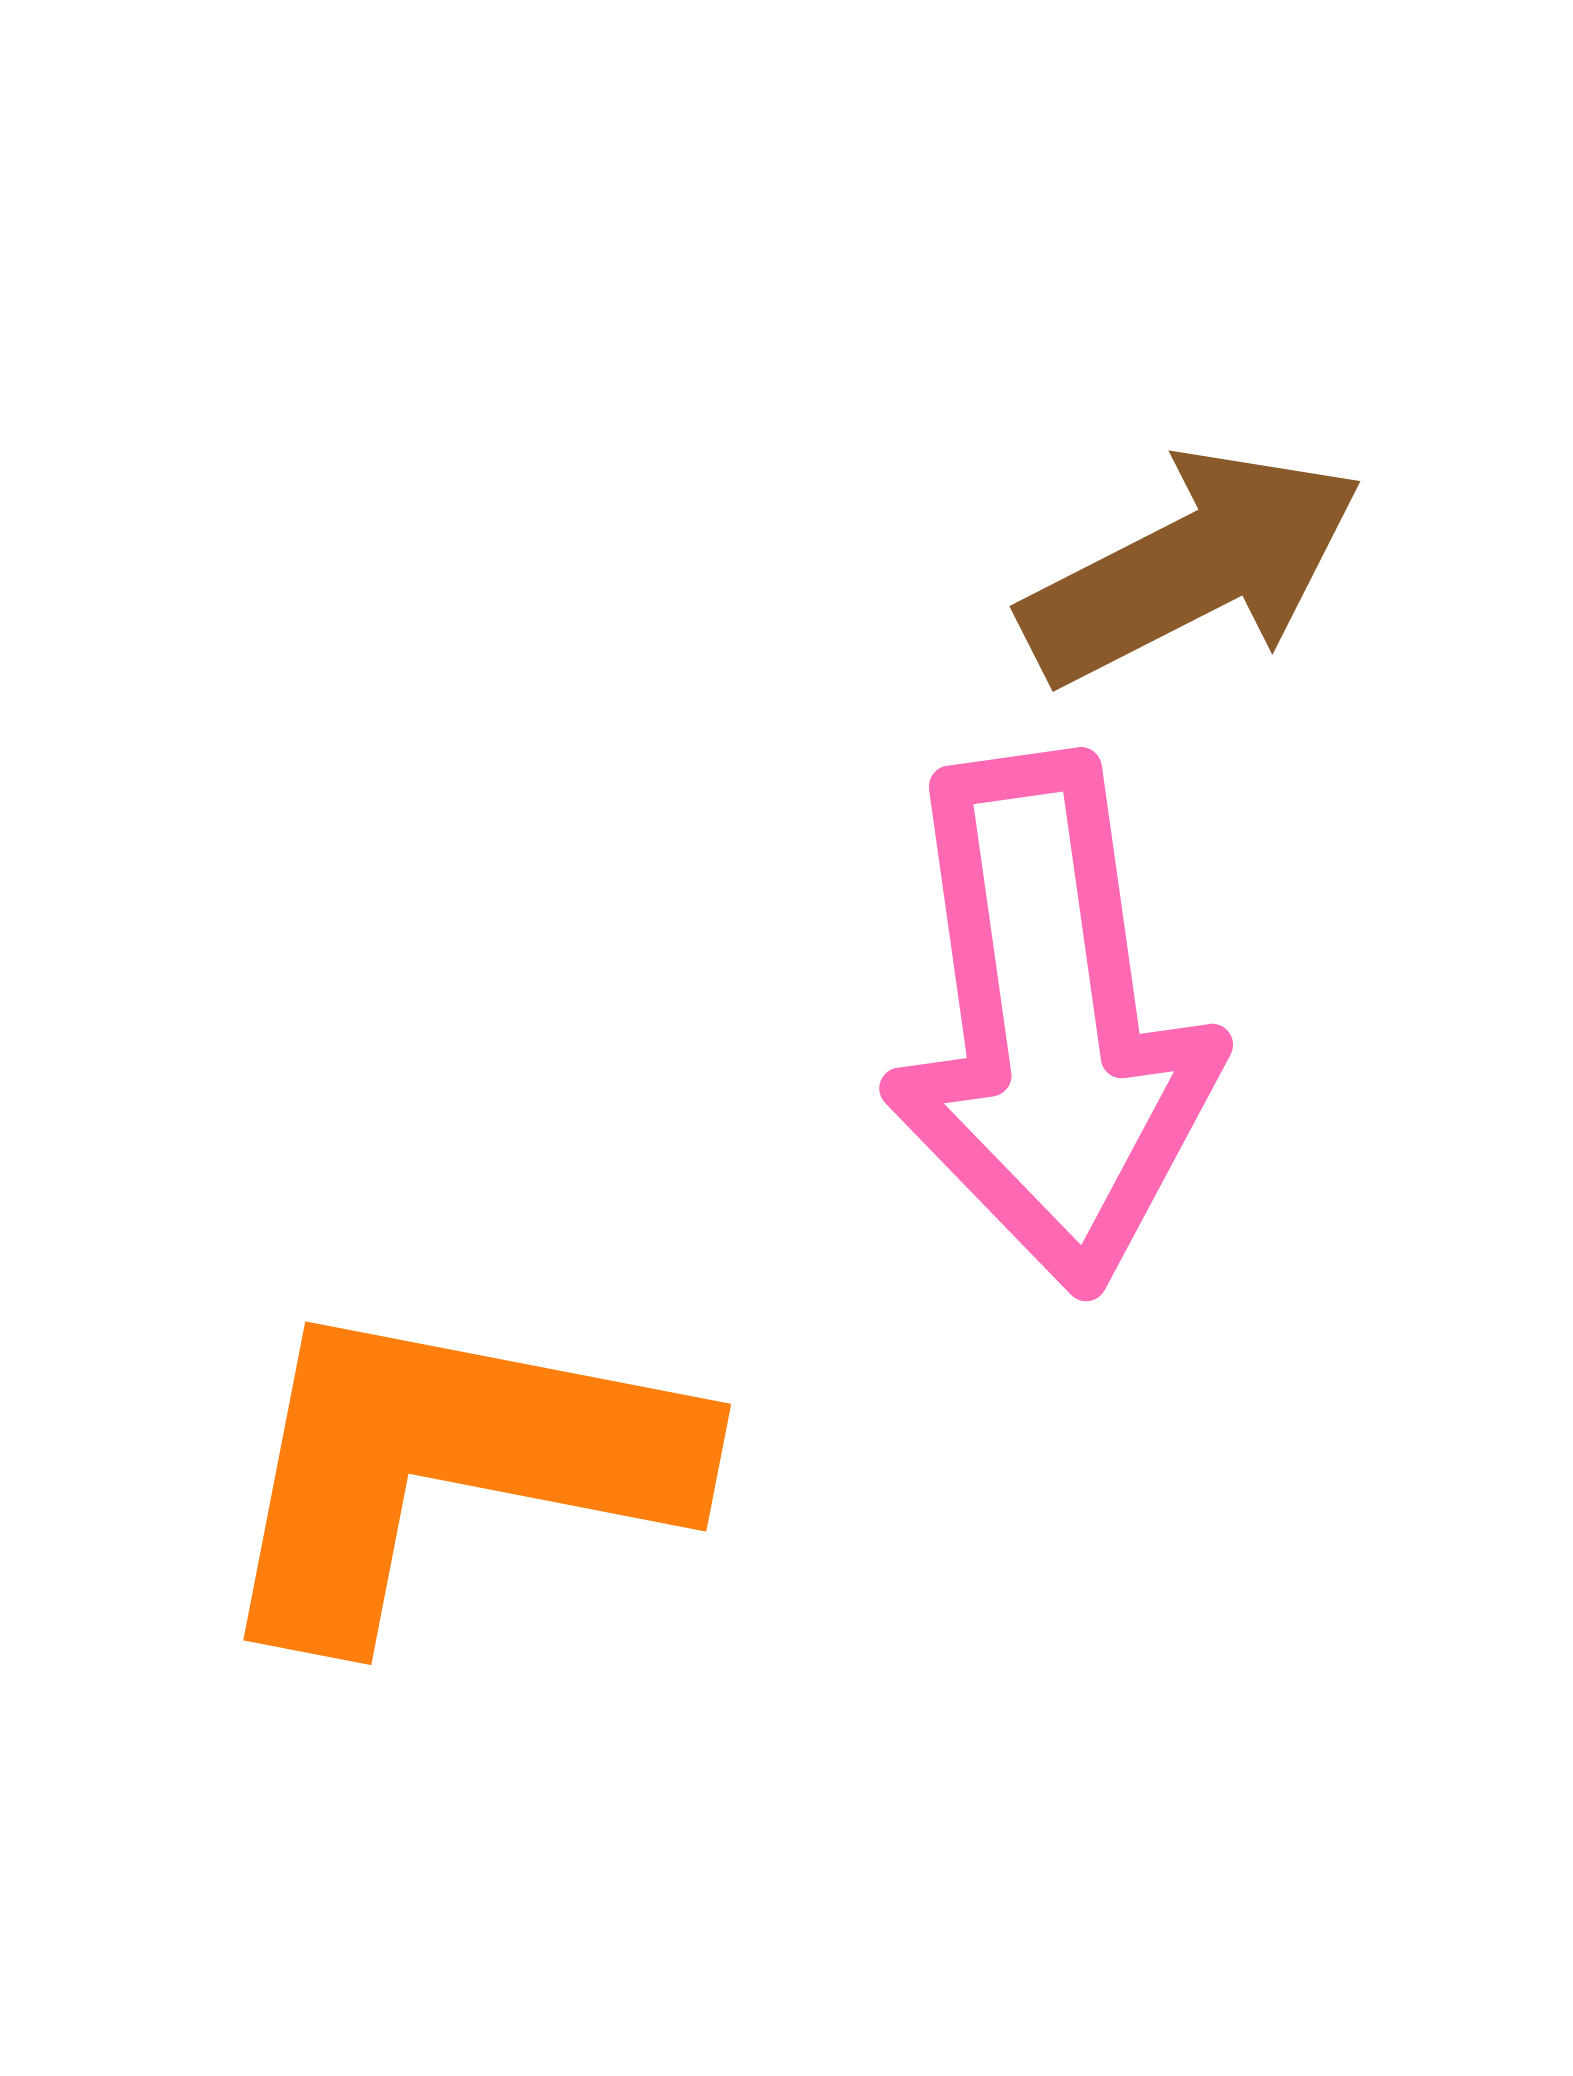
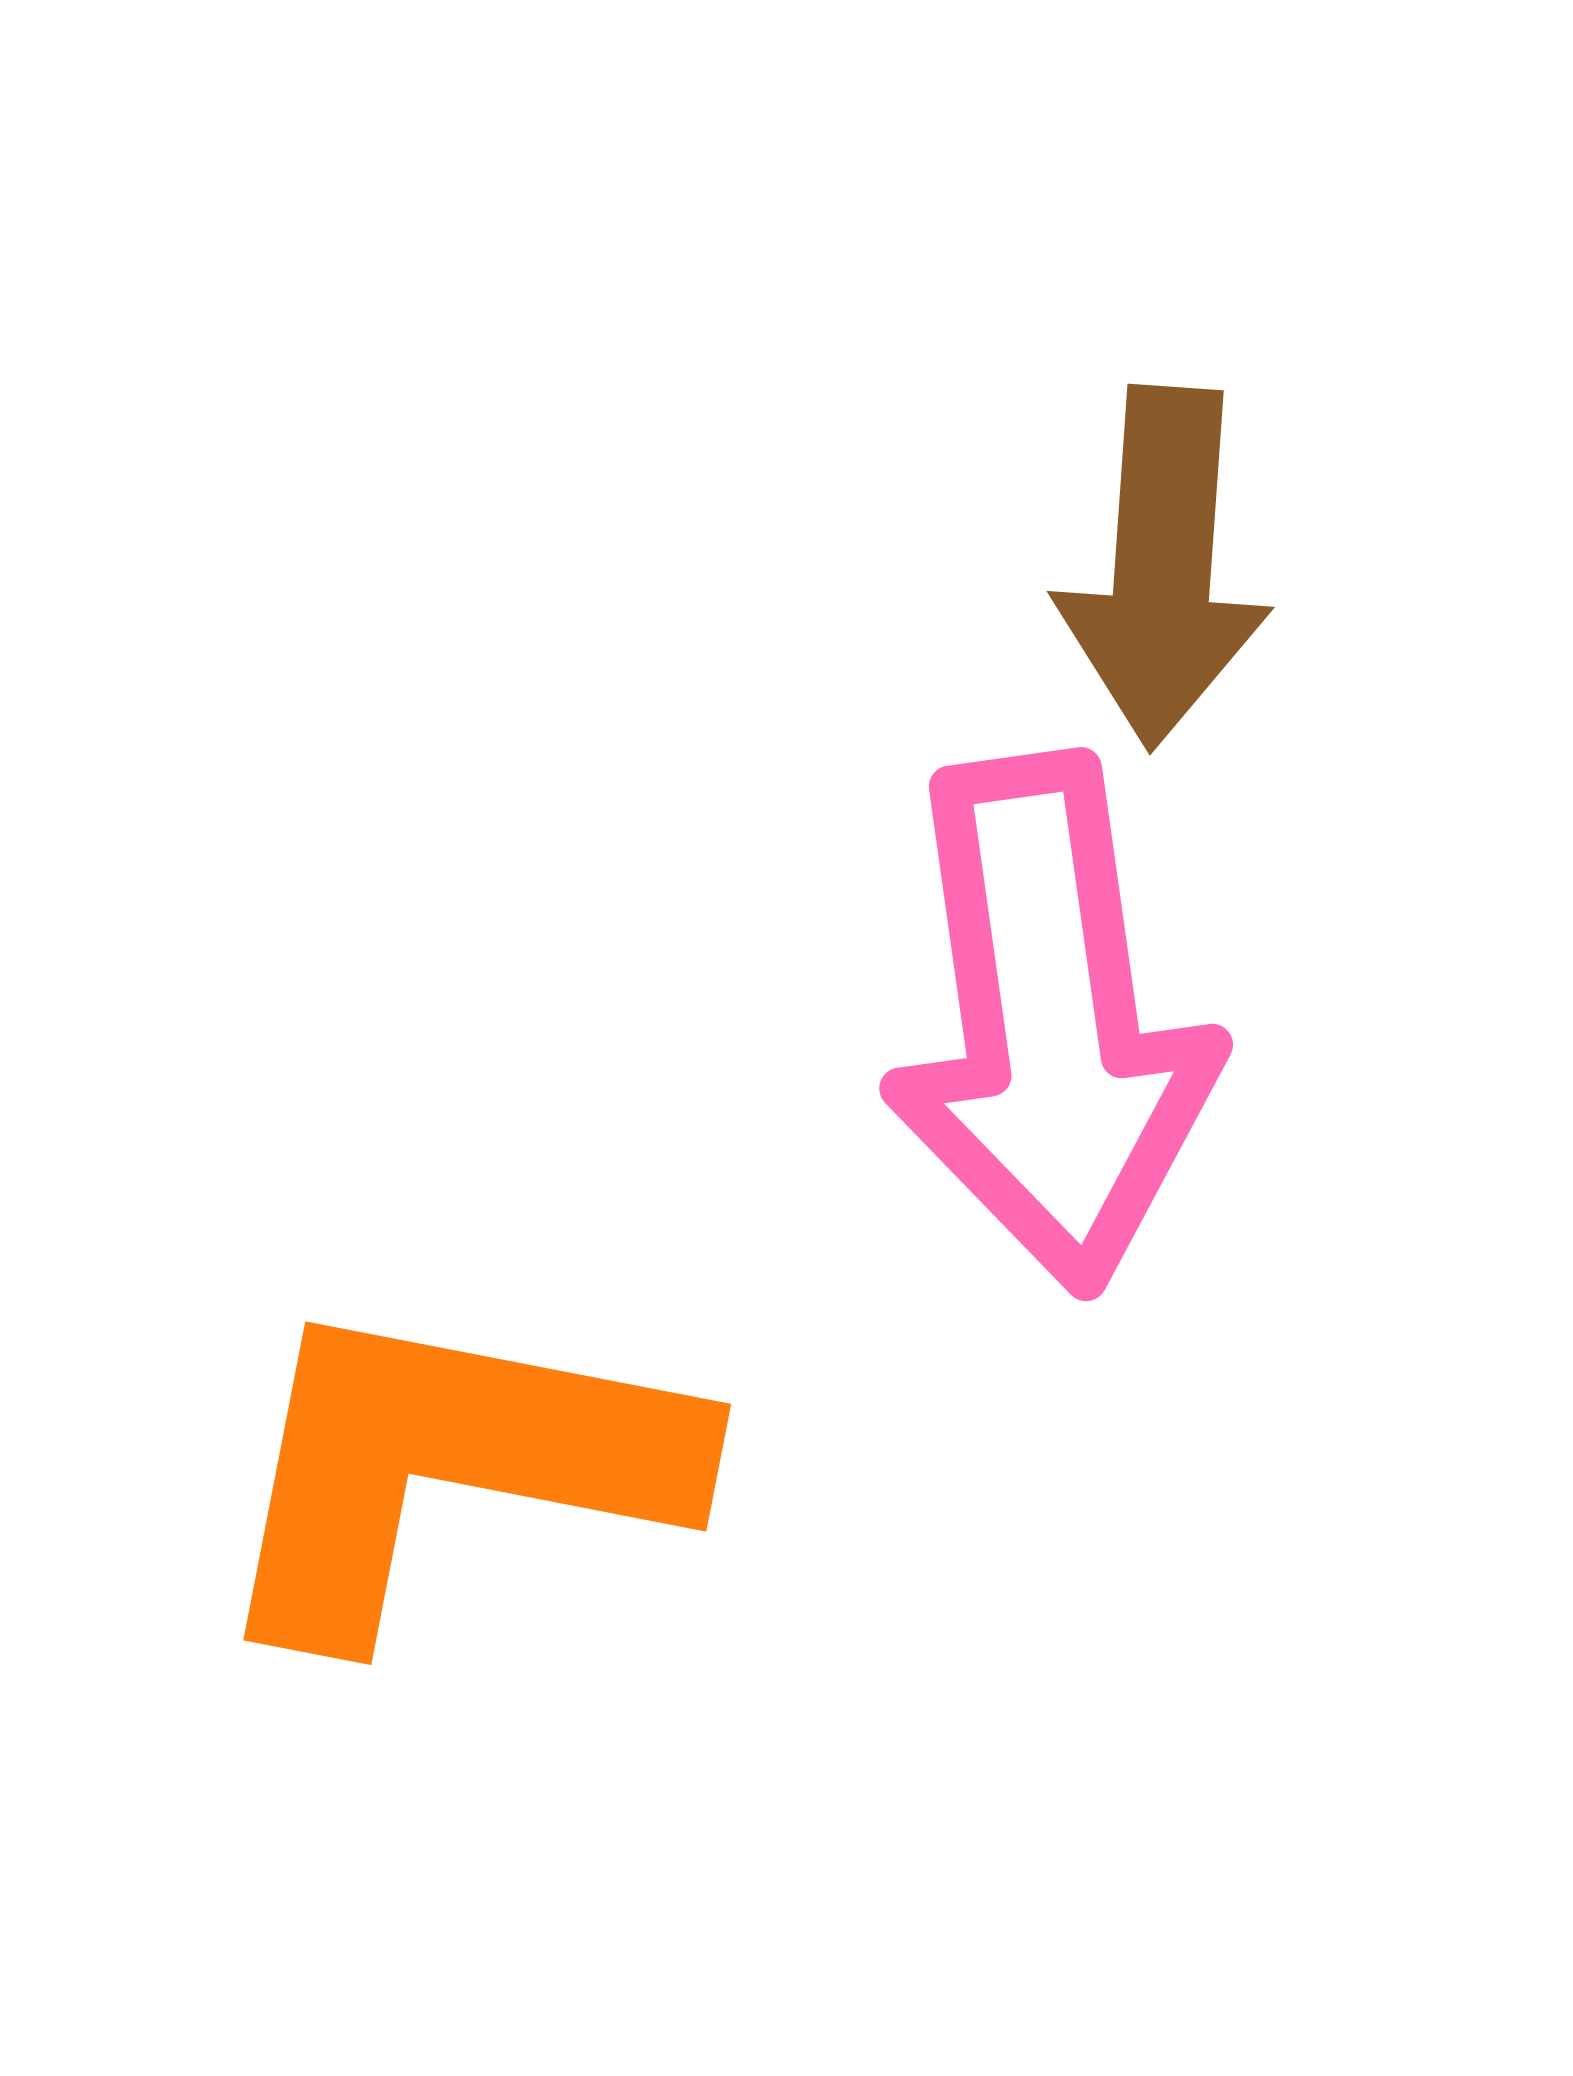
brown arrow: moved 29 px left; rotated 121 degrees clockwise
